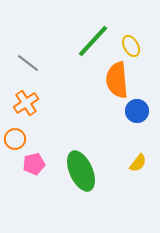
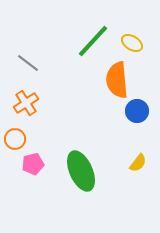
yellow ellipse: moved 1 px right, 3 px up; rotated 30 degrees counterclockwise
pink pentagon: moved 1 px left
